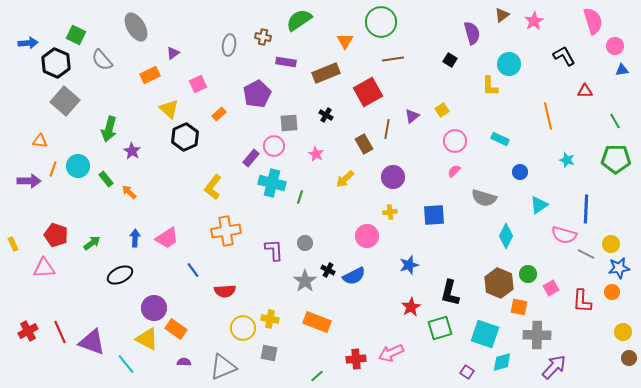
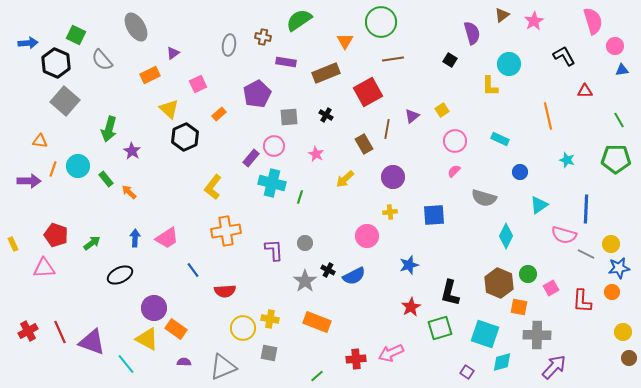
green line at (615, 121): moved 4 px right, 1 px up
gray square at (289, 123): moved 6 px up
